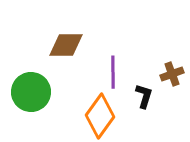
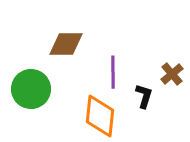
brown diamond: moved 1 px up
brown cross: rotated 20 degrees counterclockwise
green circle: moved 3 px up
orange diamond: rotated 30 degrees counterclockwise
